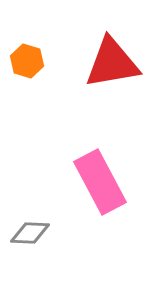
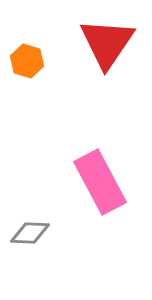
red triangle: moved 5 px left, 20 px up; rotated 46 degrees counterclockwise
